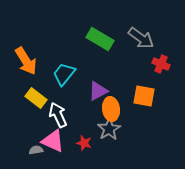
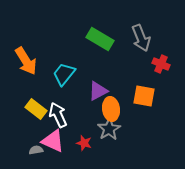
gray arrow: rotated 32 degrees clockwise
yellow rectangle: moved 11 px down
